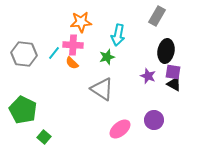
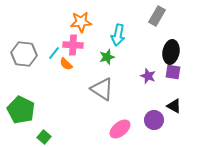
black ellipse: moved 5 px right, 1 px down
orange semicircle: moved 6 px left, 1 px down
black triangle: moved 22 px down
green pentagon: moved 2 px left
